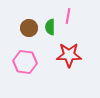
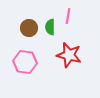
red star: rotated 15 degrees clockwise
